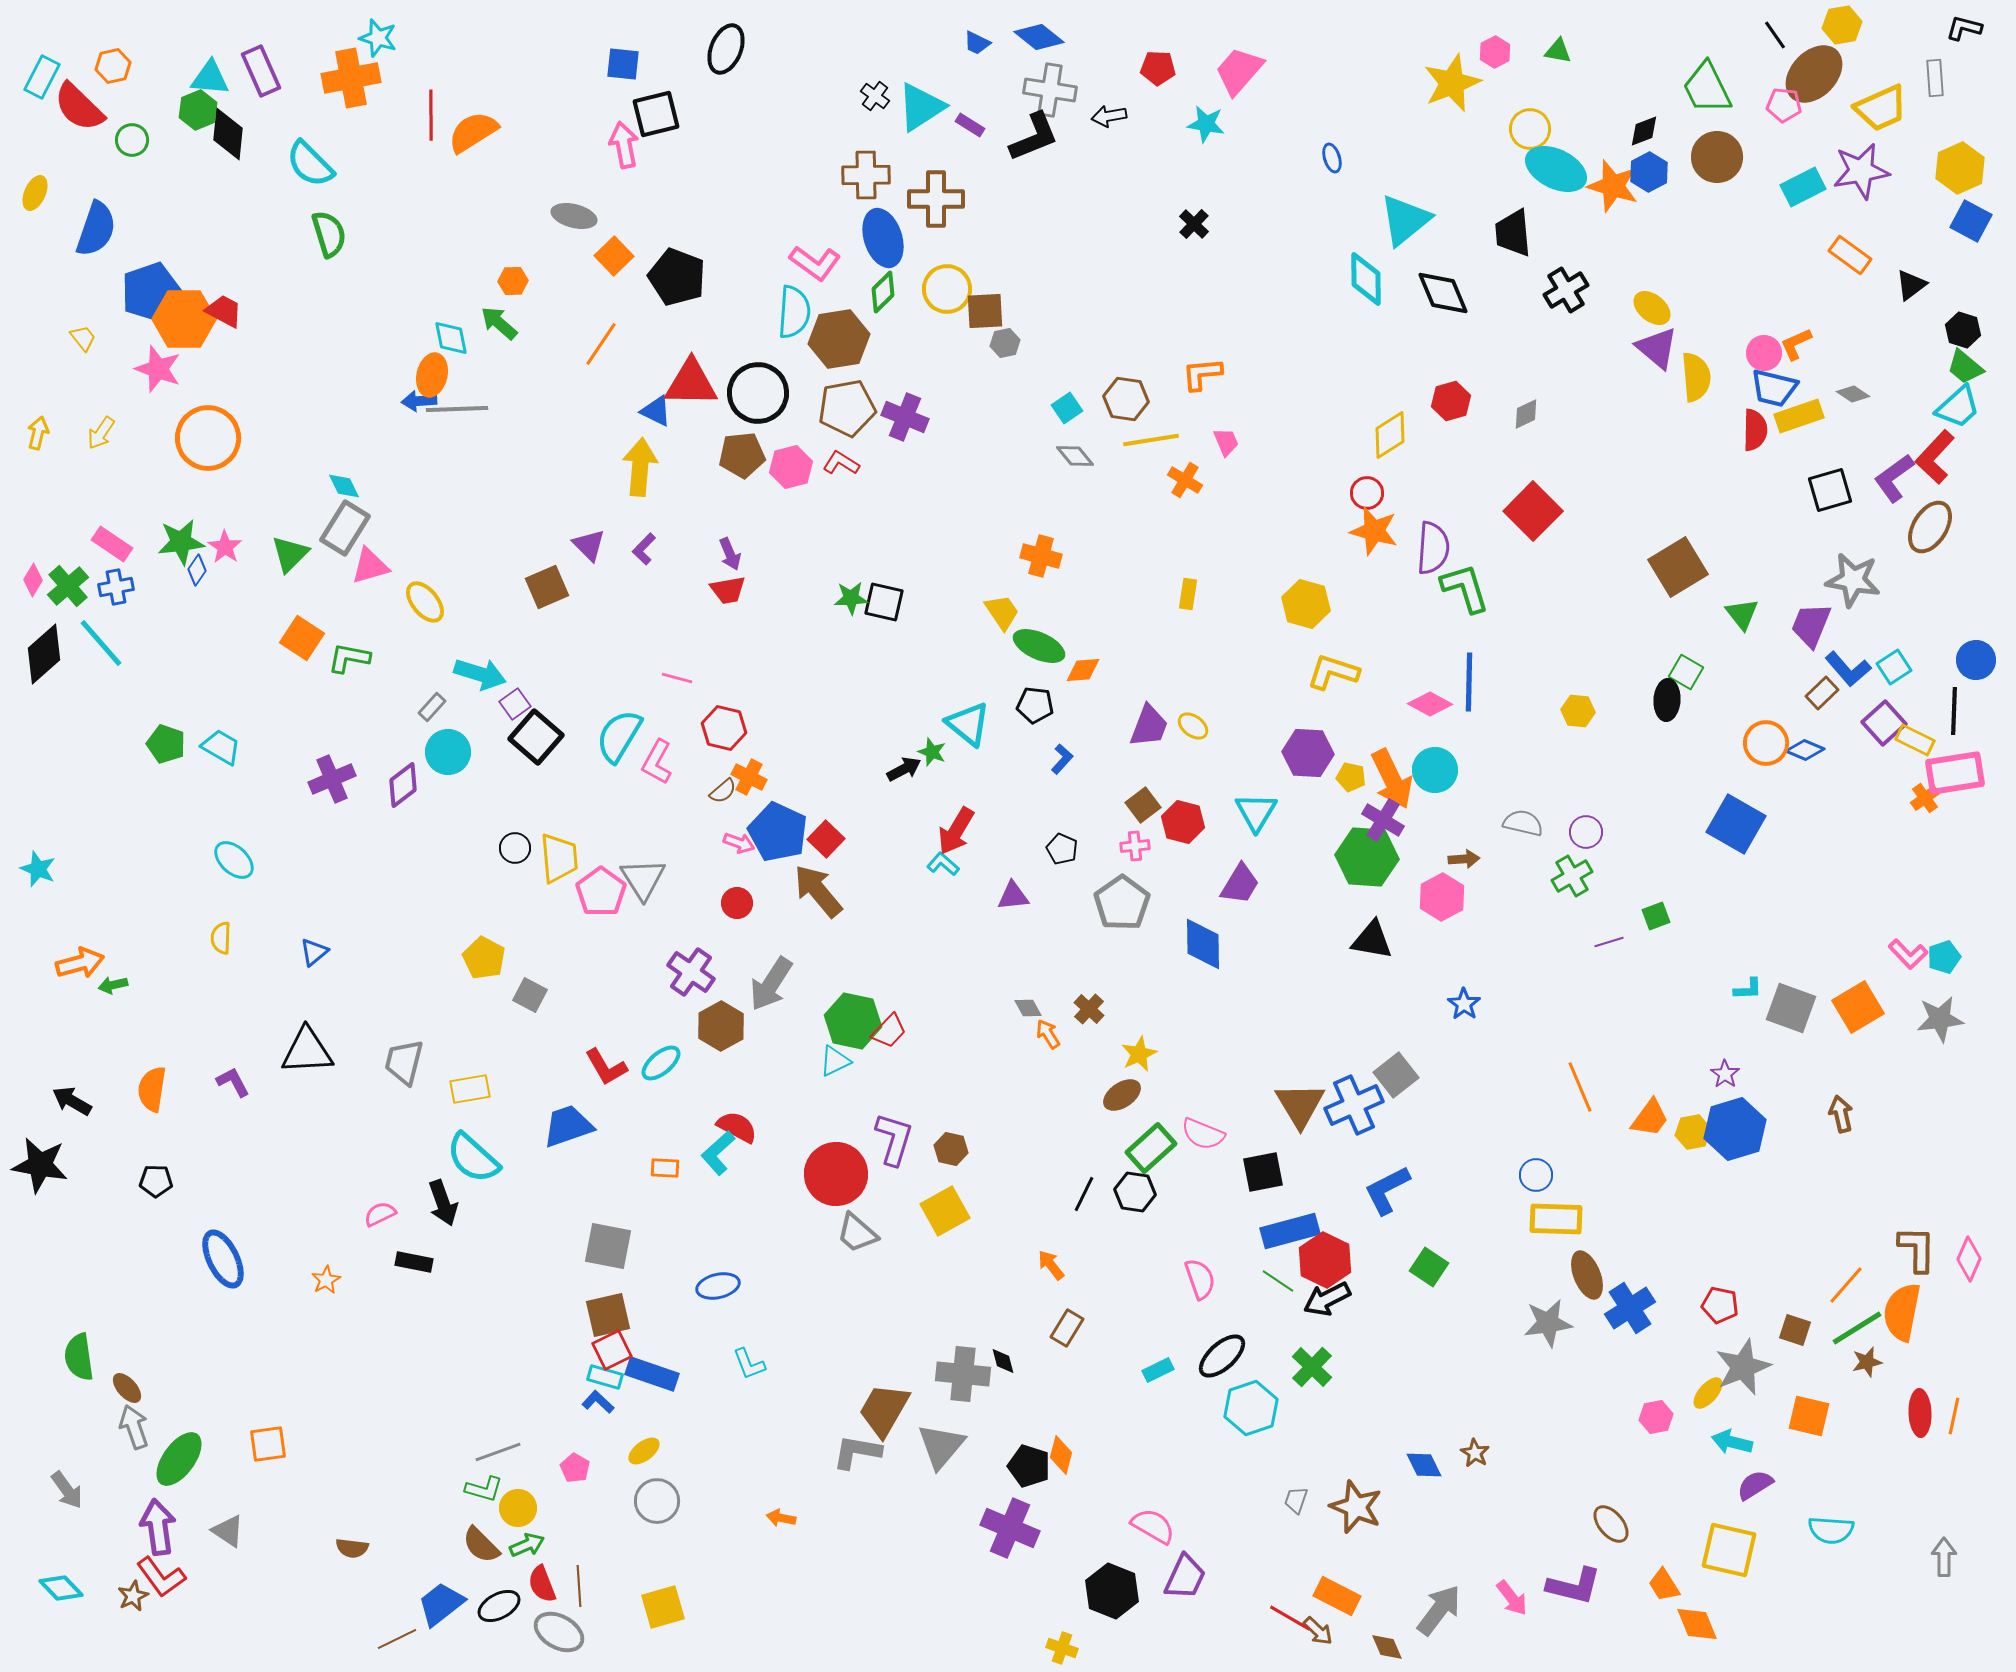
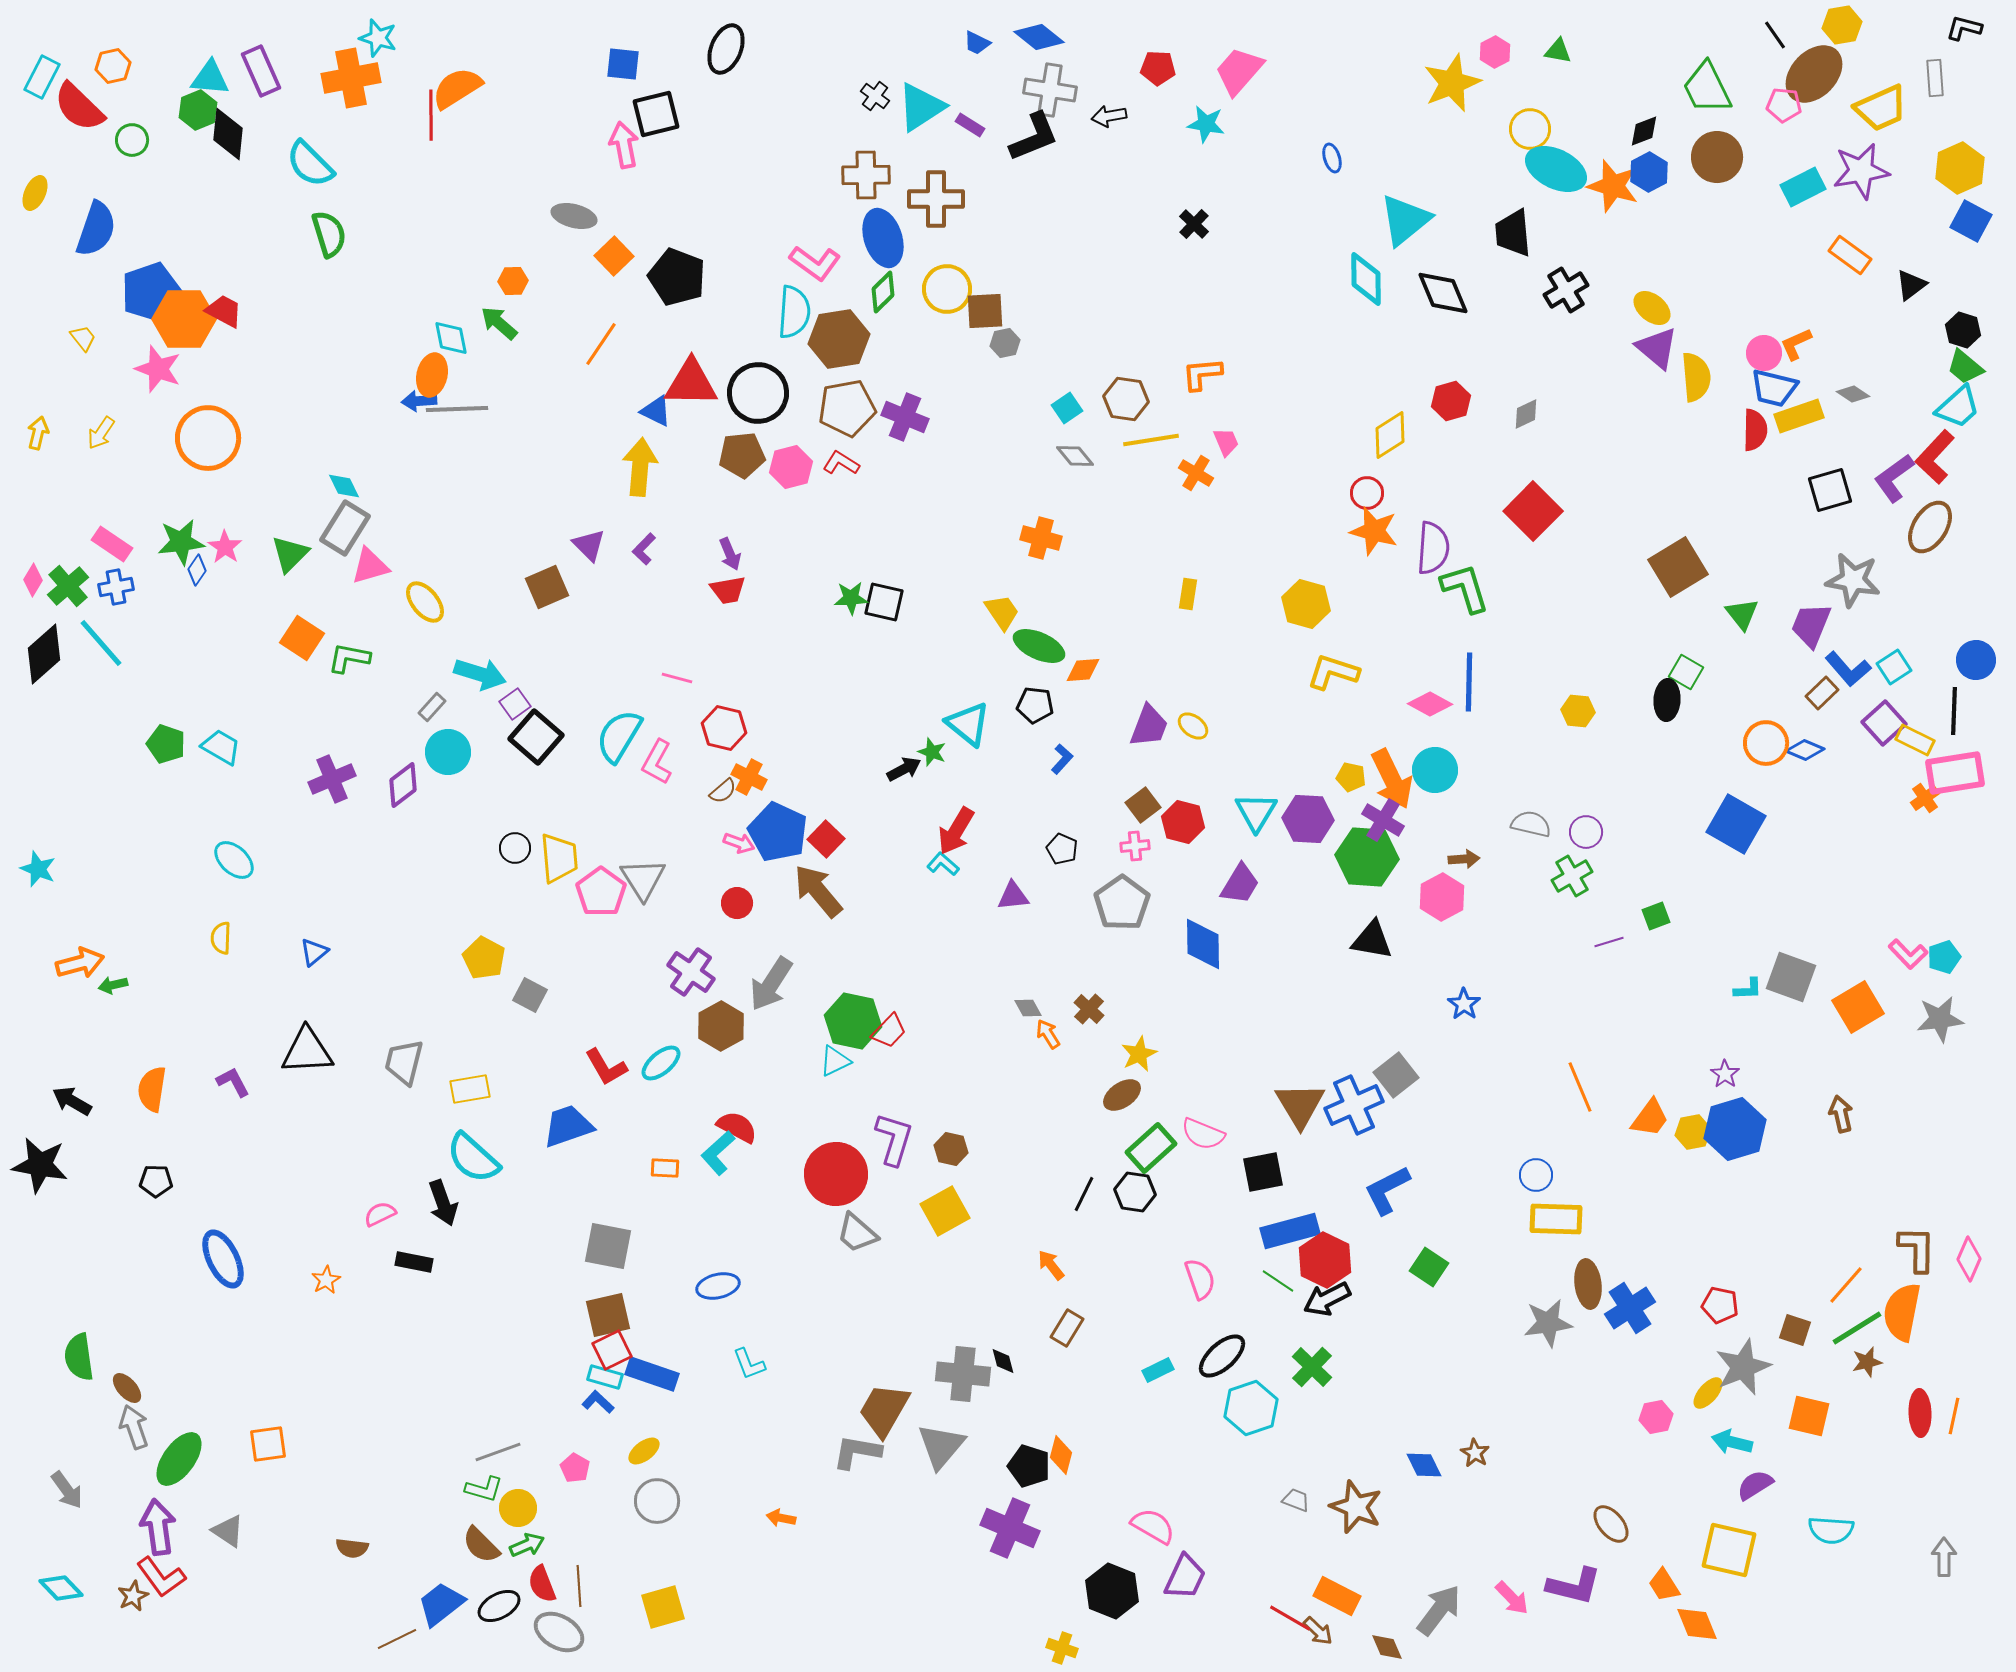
orange semicircle at (473, 132): moved 16 px left, 44 px up
orange cross at (1185, 480): moved 11 px right, 7 px up
orange cross at (1041, 556): moved 18 px up
purple hexagon at (1308, 753): moved 66 px down
gray semicircle at (1523, 823): moved 8 px right, 1 px down
gray square at (1791, 1008): moved 31 px up
brown ellipse at (1587, 1275): moved 1 px right, 9 px down; rotated 15 degrees clockwise
gray trapezoid at (1296, 1500): rotated 92 degrees clockwise
pink arrow at (1512, 1598): rotated 6 degrees counterclockwise
